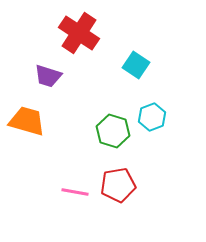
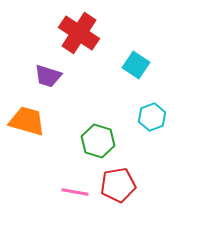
green hexagon: moved 15 px left, 10 px down
